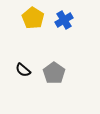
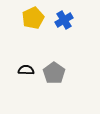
yellow pentagon: rotated 15 degrees clockwise
black semicircle: moved 3 px right; rotated 140 degrees clockwise
